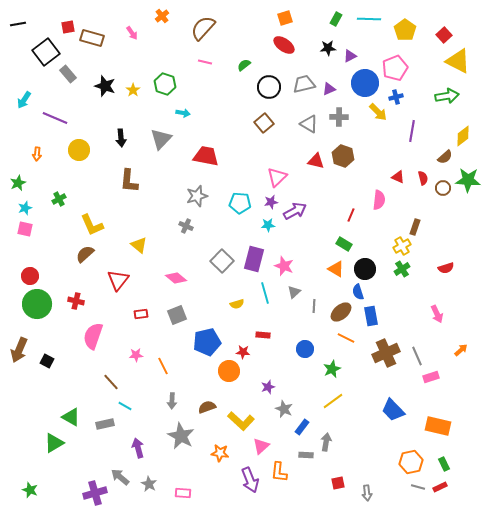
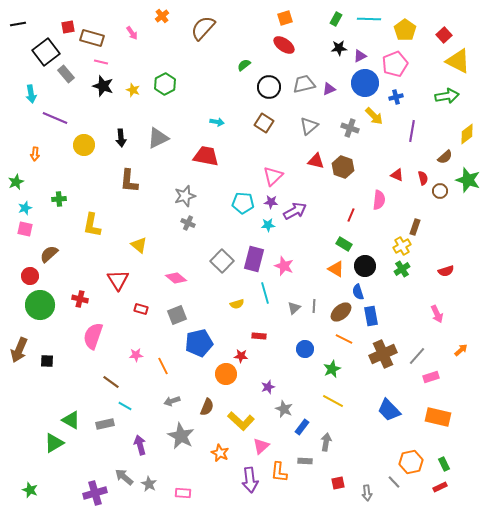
black star at (328, 48): moved 11 px right
purple triangle at (350, 56): moved 10 px right
pink line at (205, 62): moved 104 px left
pink pentagon at (395, 68): moved 4 px up
gray rectangle at (68, 74): moved 2 px left
green hexagon at (165, 84): rotated 15 degrees clockwise
black star at (105, 86): moved 2 px left
yellow star at (133, 90): rotated 16 degrees counterclockwise
cyan arrow at (24, 100): moved 7 px right, 6 px up; rotated 42 degrees counterclockwise
yellow arrow at (378, 112): moved 4 px left, 4 px down
cyan arrow at (183, 113): moved 34 px right, 9 px down
gray cross at (339, 117): moved 11 px right, 11 px down; rotated 18 degrees clockwise
brown square at (264, 123): rotated 18 degrees counterclockwise
gray triangle at (309, 124): moved 2 px down; rotated 48 degrees clockwise
yellow diamond at (463, 136): moved 4 px right, 2 px up
gray triangle at (161, 139): moved 3 px left, 1 px up; rotated 20 degrees clockwise
yellow circle at (79, 150): moved 5 px right, 5 px up
orange arrow at (37, 154): moved 2 px left
brown hexagon at (343, 156): moved 11 px down
pink triangle at (277, 177): moved 4 px left, 1 px up
red triangle at (398, 177): moved 1 px left, 2 px up
green star at (468, 180): rotated 15 degrees clockwise
green star at (18, 183): moved 2 px left, 1 px up
brown circle at (443, 188): moved 3 px left, 3 px down
gray star at (197, 196): moved 12 px left
green cross at (59, 199): rotated 24 degrees clockwise
purple star at (271, 202): rotated 16 degrees clockwise
cyan pentagon at (240, 203): moved 3 px right
yellow L-shape at (92, 225): rotated 35 degrees clockwise
gray cross at (186, 226): moved 2 px right, 3 px up
brown semicircle at (85, 254): moved 36 px left
red semicircle at (446, 268): moved 3 px down
black circle at (365, 269): moved 3 px up
red triangle at (118, 280): rotated 10 degrees counterclockwise
gray triangle at (294, 292): moved 16 px down
red cross at (76, 301): moved 4 px right, 2 px up
green circle at (37, 304): moved 3 px right, 1 px down
red rectangle at (141, 314): moved 5 px up; rotated 24 degrees clockwise
red rectangle at (263, 335): moved 4 px left, 1 px down
orange line at (346, 338): moved 2 px left, 1 px down
blue pentagon at (207, 342): moved 8 px left, 1 px down
red star at (243, 352): moved 2 px left, 4 px down
brown cross at (386, 353): moved 3 px left, 1 px down
gray line at (417, 356): rotated 66 degrees clockwise
black square at (47, 361): rotated 24 degrees counterclockwise
orange circle at (229, 371): moved 3 px left, 3 px down
brown line at (111, 382): rotated 12 degrees counterclockwise
gray arrow at (172, 401): rotated 70 degrees clockwise
yellow line at (333, 401): rotated 65 degrees clockwise
brown semicircle at (207, 407): rotated 132 degrees clockwise
blue trapezoid at (393, 410): moved 4 px left
green triangle at (71, 417): moved 3 px down
orange rectangle at (438, 426): moved 9 px up
purple arrow at (138, 448): moved 2 px right, 3 px up
orange star at (220, 453): rotated 18 degrees clockwise
gray rectangle at (306, 455): moved 1 px left, 6 px down
gray arrow at (120, 477): moved 4 px right
purple arrow at (250, 480): rotated 15 degrees clockwise
gray line at (418, 487): moved 24 px left, 5 px up; rotated 32 degrees clockwise
